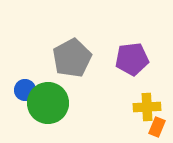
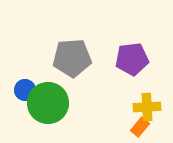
gray pentagon: rotated 24 degrees clockwise
orange rectangle: moved 17 px left; rotated 18 degrees clockwise
